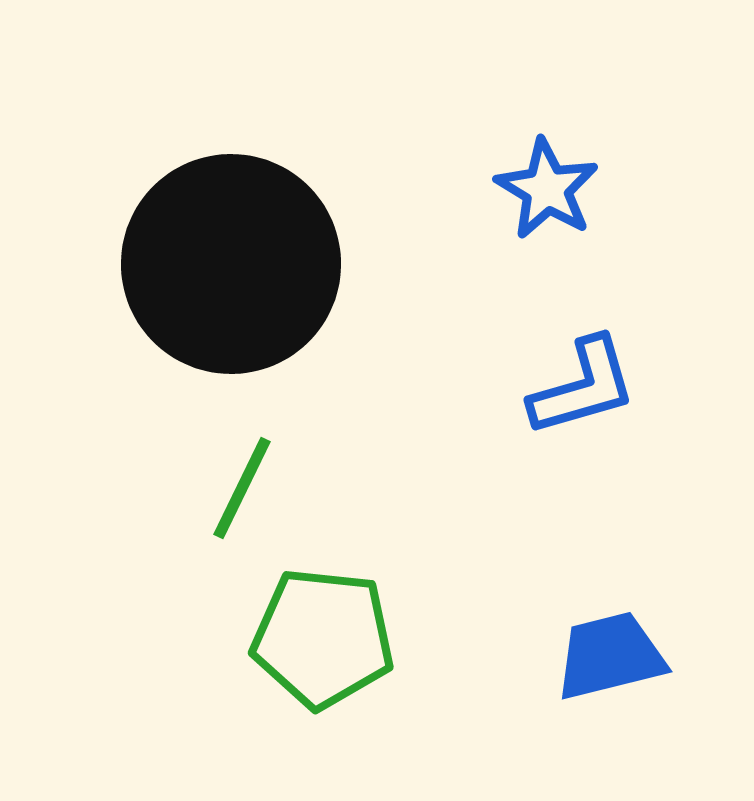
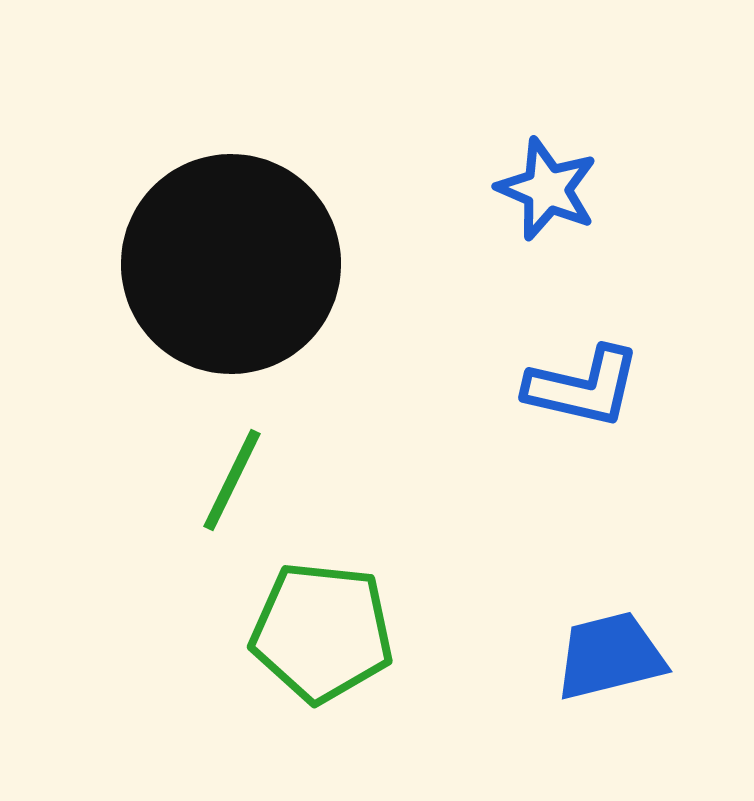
blue star: rotated 8 degrees counterclockwise
blue L-shape: rotated 29 degrees clockwise
green line: moved 10 px left, 8 px up
green pentagon: moved 1 px left, 6 px up
